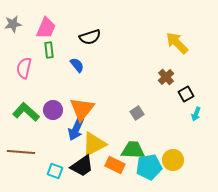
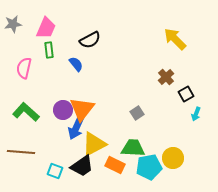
black semicircle: moved 3 px down; rotated 10 degrees counterclockwise
yellow arrow: moved 2 px left, 4 px up
blue semicircle: moved 1 px left, 1 px up
purple circle: moved 10 px right
blue arrow: moved 1 px up
green trapezoid: moved 2 px up
yellow circle: moved 2 px up
